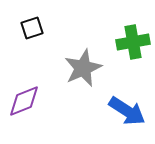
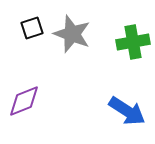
gray star: moved 11 px left, 34 px up; rotated 27 degrees counterclockwise
